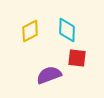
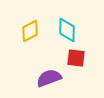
red square: moved 1 px left
purple semicircle: moved 3 px down
